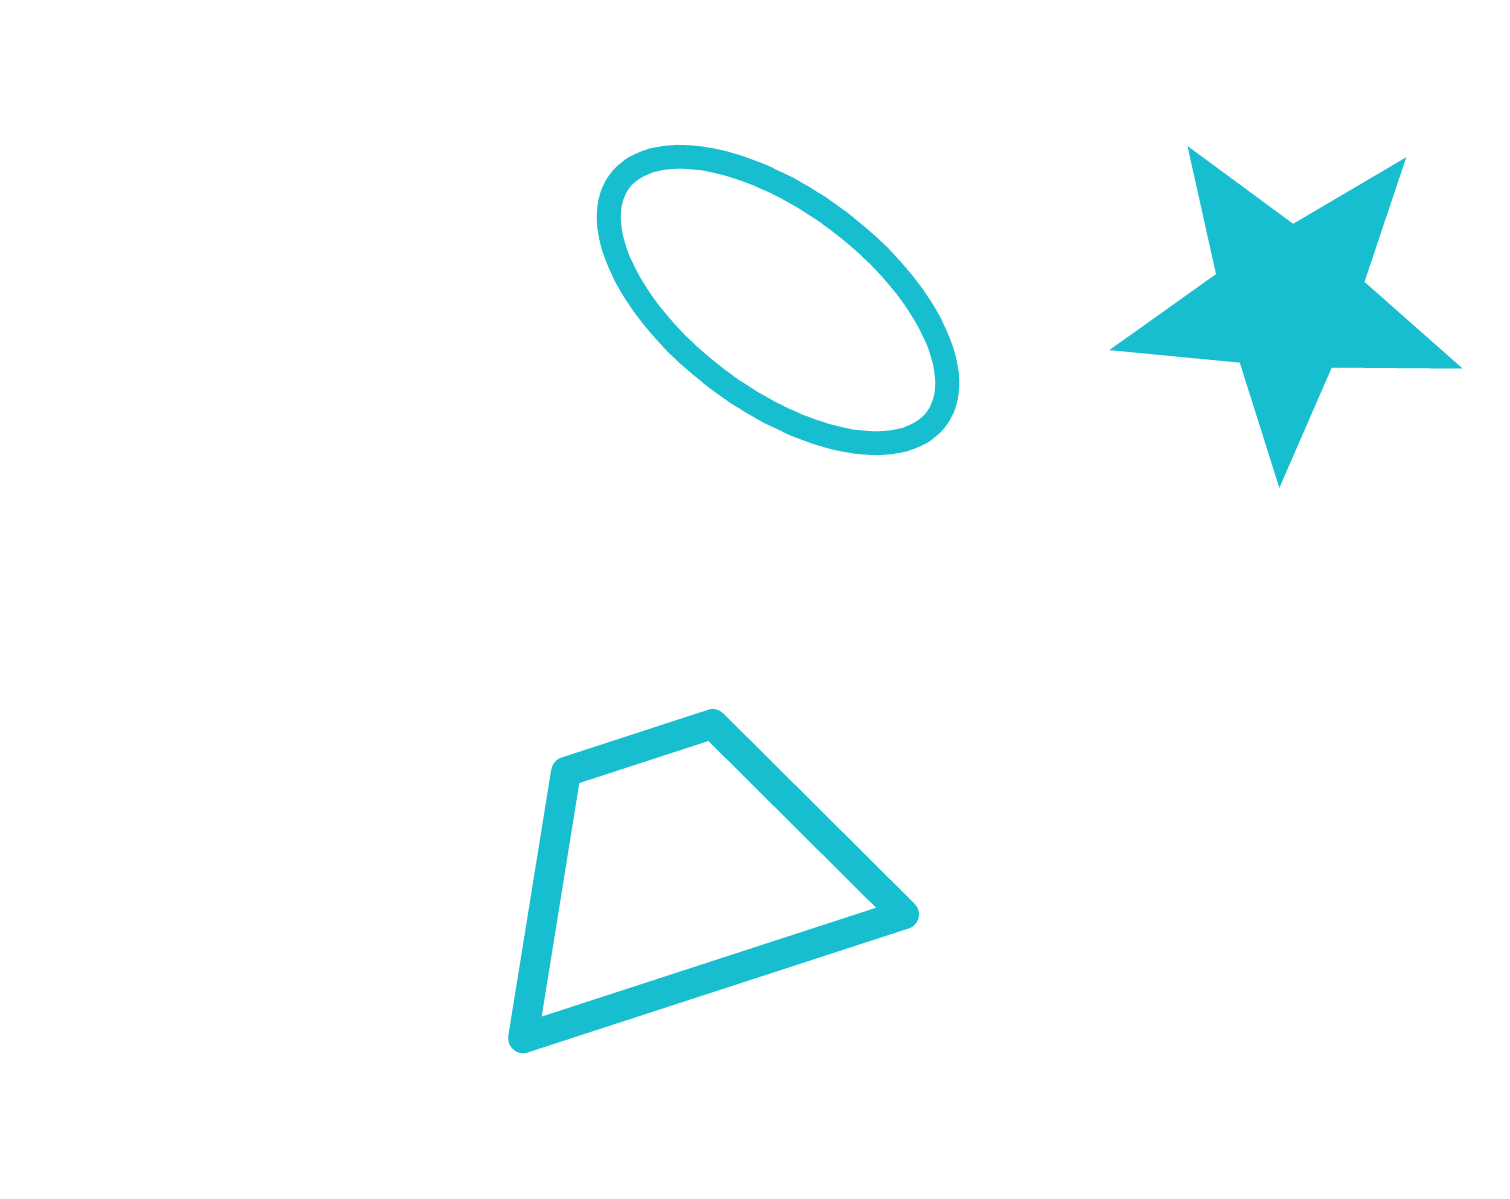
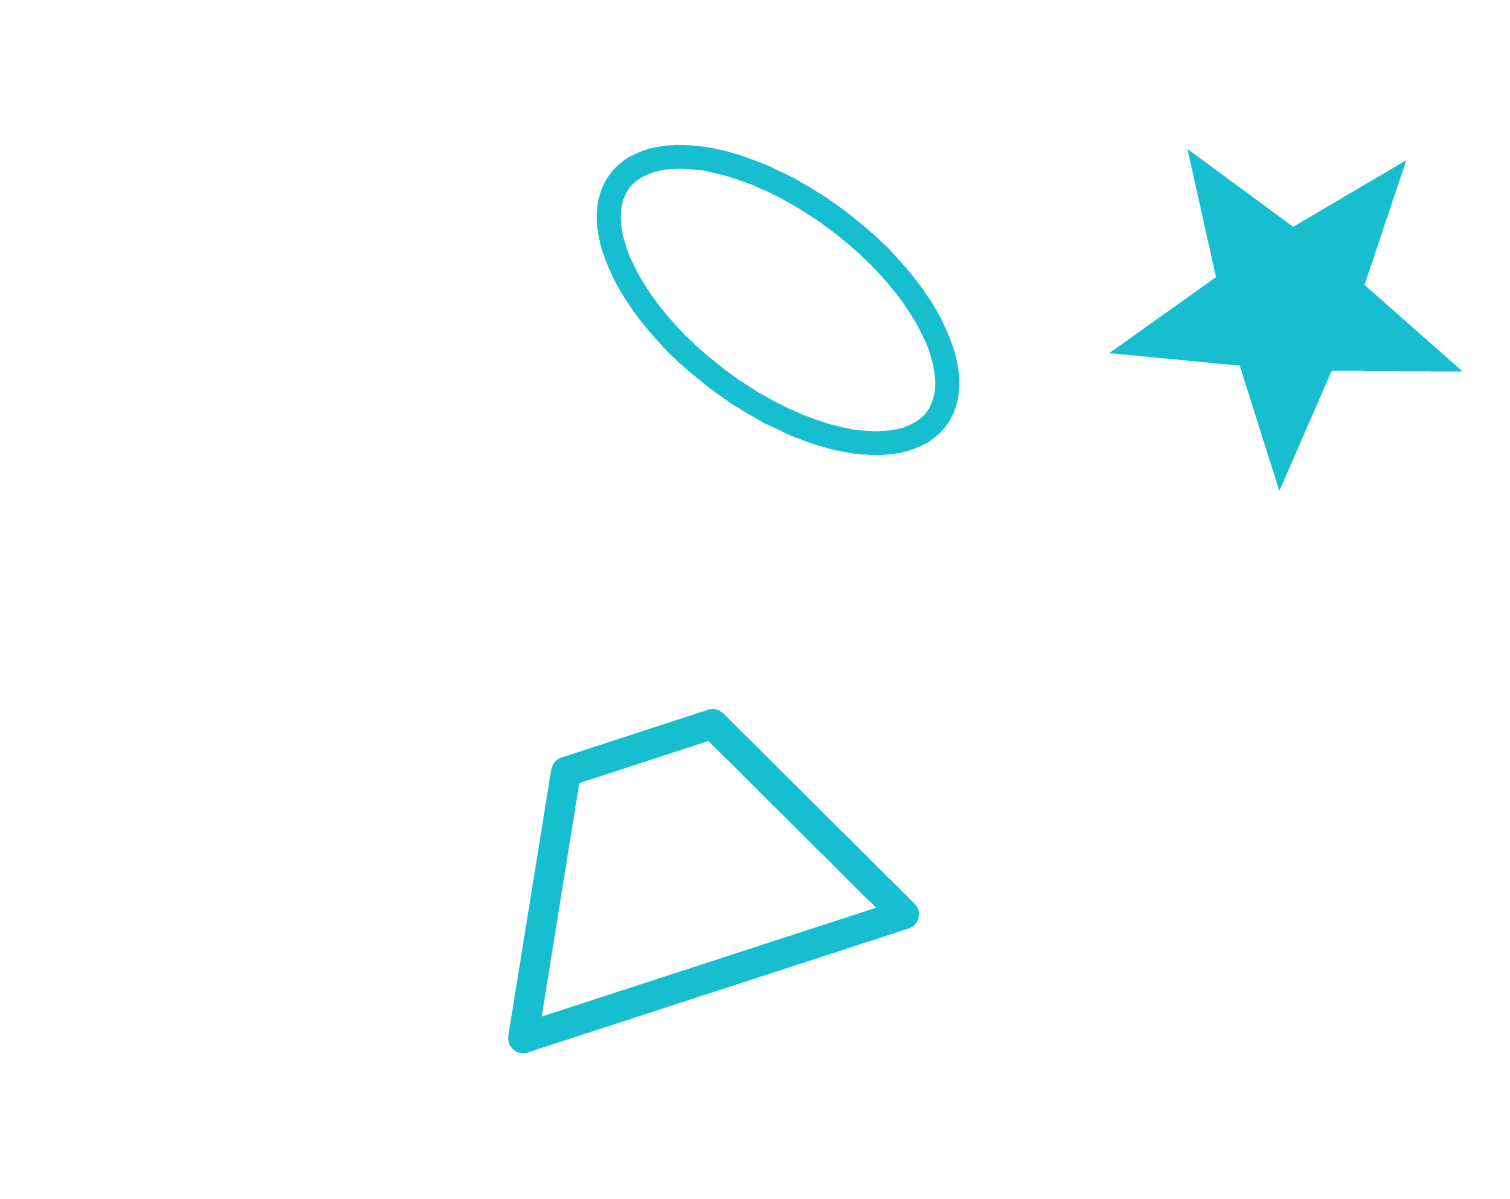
cyan star: moved 3 px down
